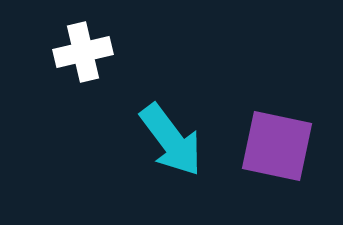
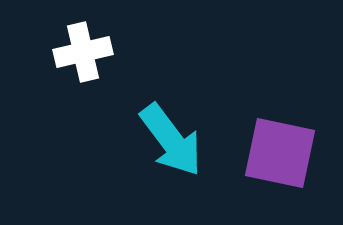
purple square: moved 3 px right, 7 px down
